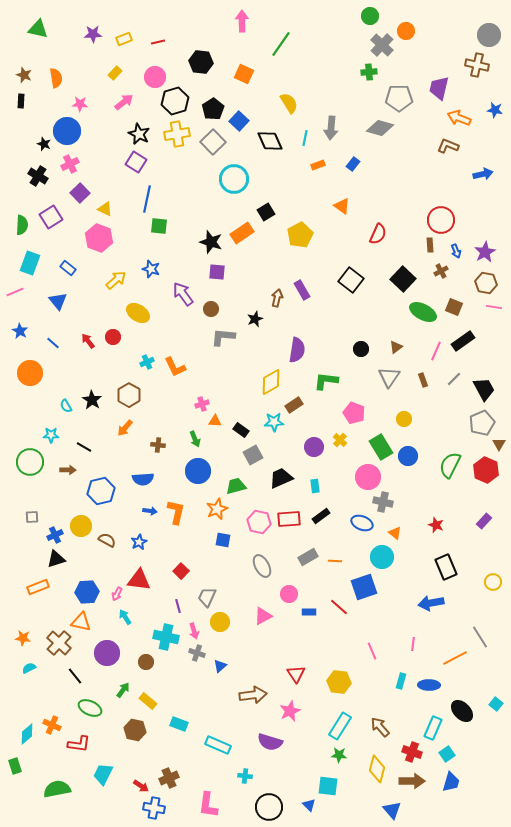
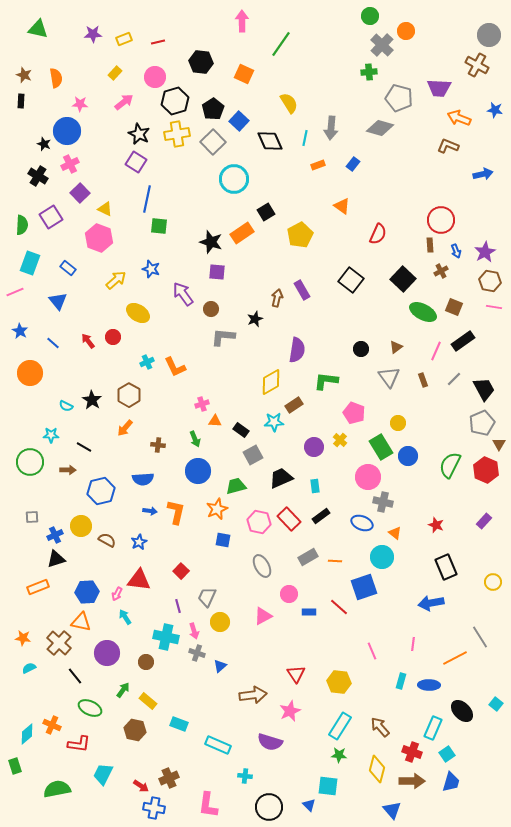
brown cross at (477, 65): rotated 15 degrees clockwise
purple trapezoid at (439, 88): rotated 100 degrees counterclockwise
gray pentagon at (399, 98): rotated 16 degrees clockwise
brown hexagon at (486, 283): moved 4 px right, 2 px up
gray triangle at (389, 377): rotated 10 degrees counterclockwise
cyan semicircle at (66, 406): rotated 32 degrees counterclockwise
yellow circle at (404, 419): moved 6 px left, 4 px down
red rectangle at (289, 519): rotated 50 degrees clockwise
